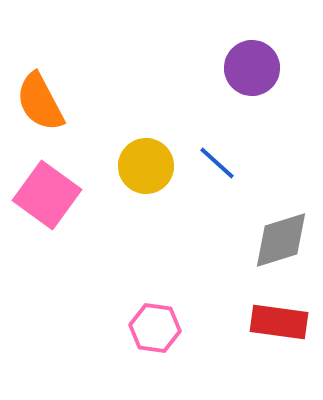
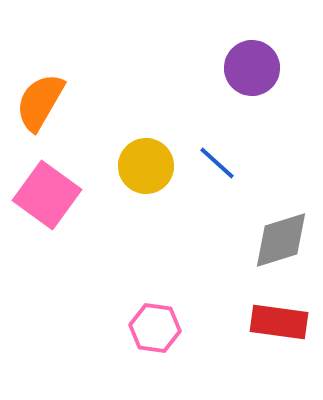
orange semicircle: rotated 58 degrees clockwise
